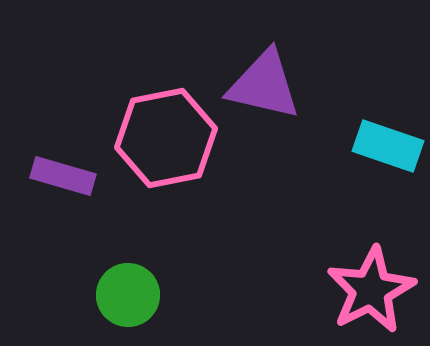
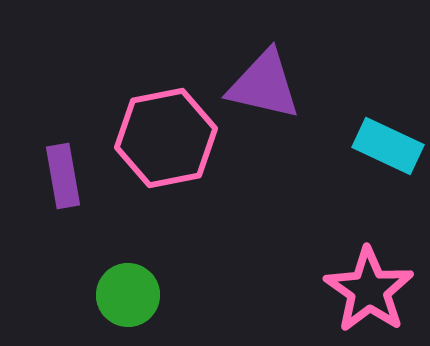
cyan rectangle: rotated 6 degrees clockwise
purple rectangle: rotated 64 degrees clockwise
pink star: moved 2 px left; rotated 10 degrees counterclockwise
